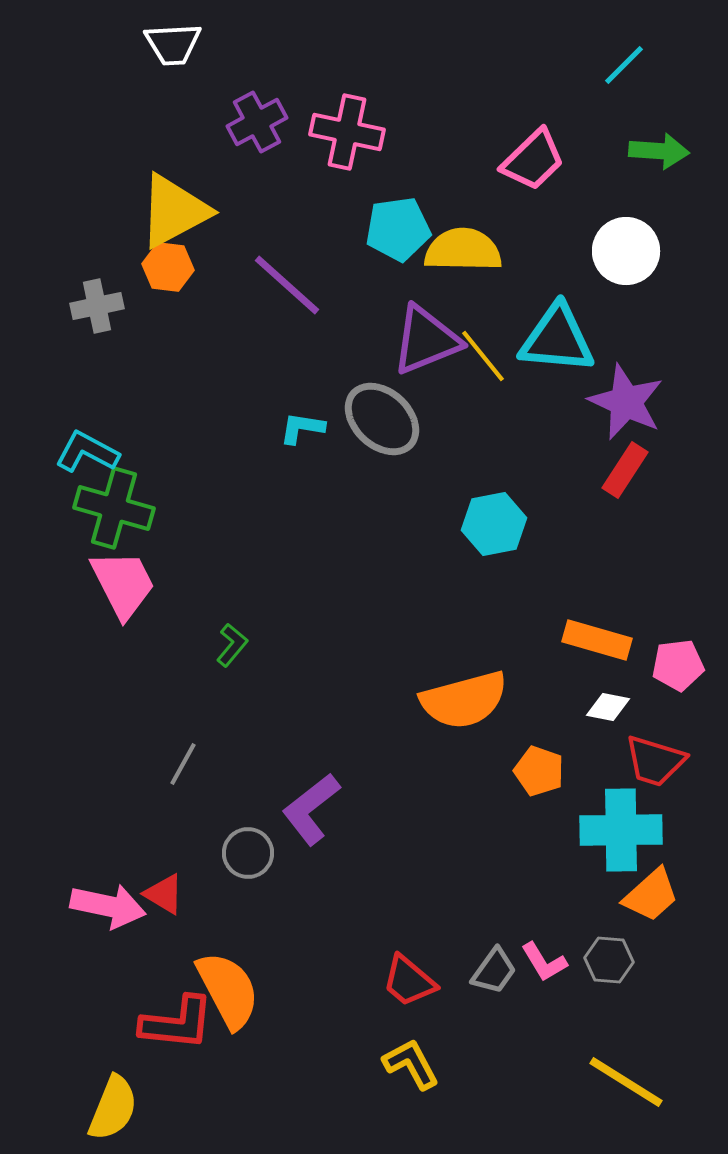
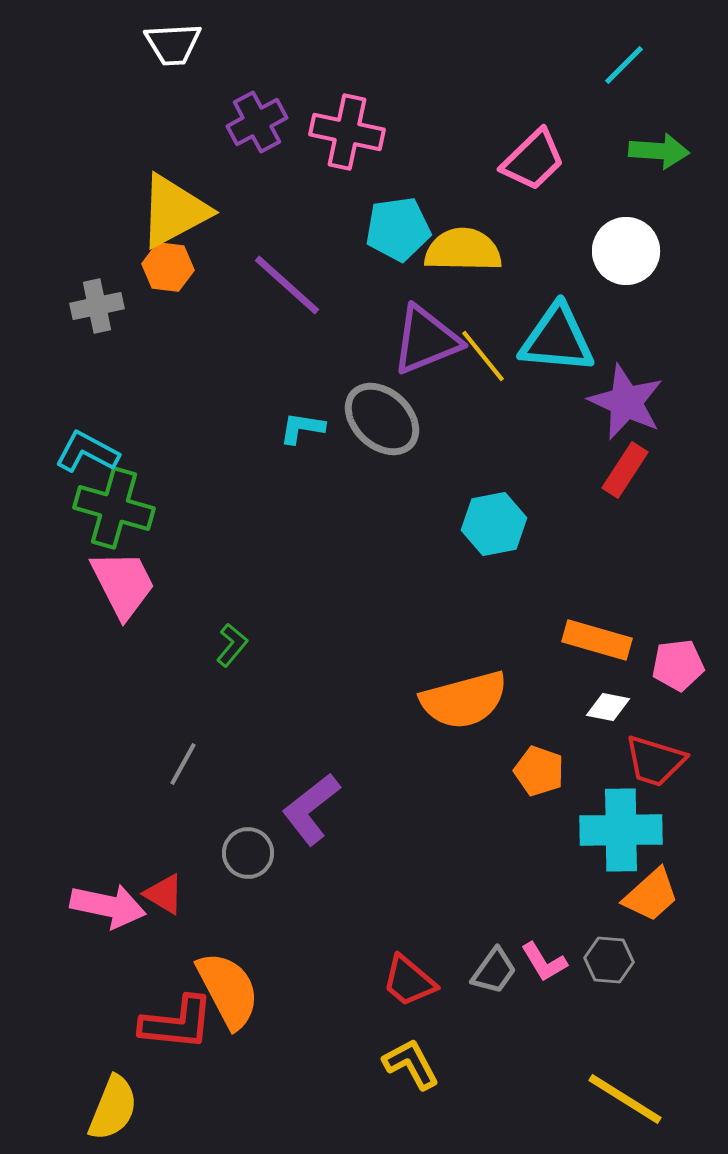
yellow line at (626, 1082): moved 1 px left, 17 px down
